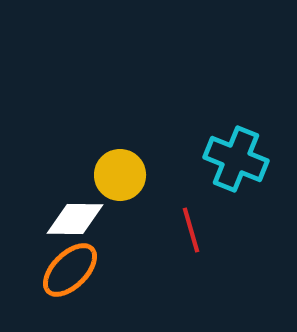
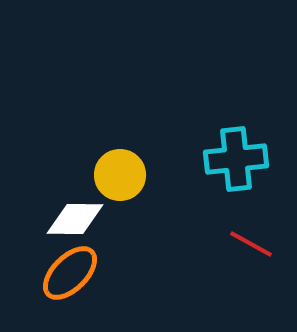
cyan cross: rotated 28 degrees counterclockwise
red line: moved 60 px right, 14 px down; rotated 45 degrees counterclockwise
orange ellipse: moved 3 px down
